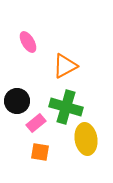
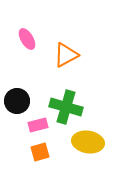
pink ellipse: moved 1 px left, 3 px up
orange triangle: moved 1 px right, 11 px up
pink rectangle: moved 2 px right, 2 px down; rotated 24 degrees clockwise
yellow ellipse: moved 2 px right, 3 px down; rotated 72 degrees counterclockwise
orange square: rotated 24 degrees counterclockwise
